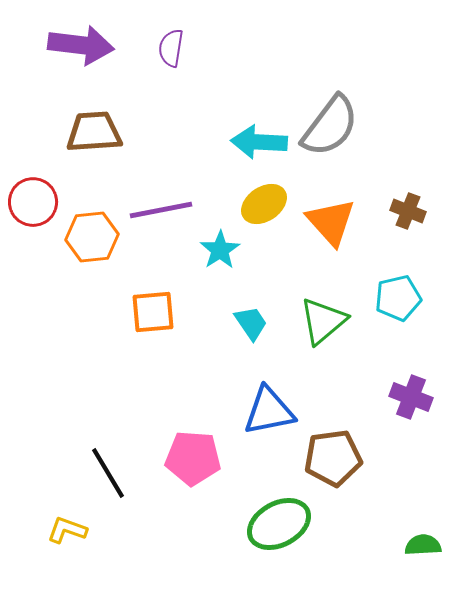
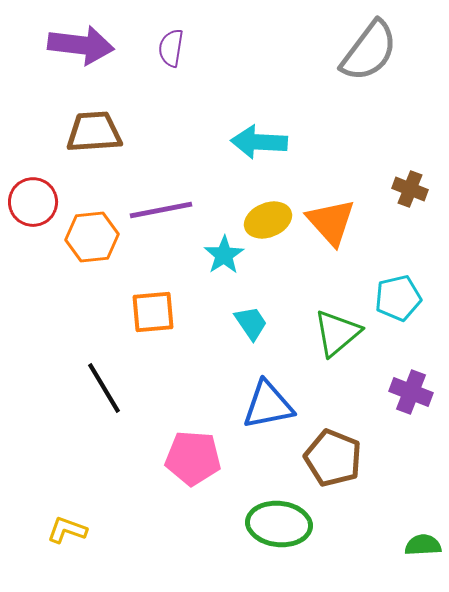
gray semicircle: moved 39 px right, 75 px up
yellow ellipse: moved 4 px right, 16 px down; rotated 12 degrees clockwise
brown cross: moved 2 px right, 22 px up
cyan star: moved 4 px right, 5 px down
green triangle: moved 14 px right, 12 px down
purple cross: moved 5 px up
blue triangle: moved 1 px left, 6 px up
brown pentagon: rotated 30 degrees clockwise
black line: moved 4 px left, 85 px up
green ellipse: rotated 34 degrees clockwise
